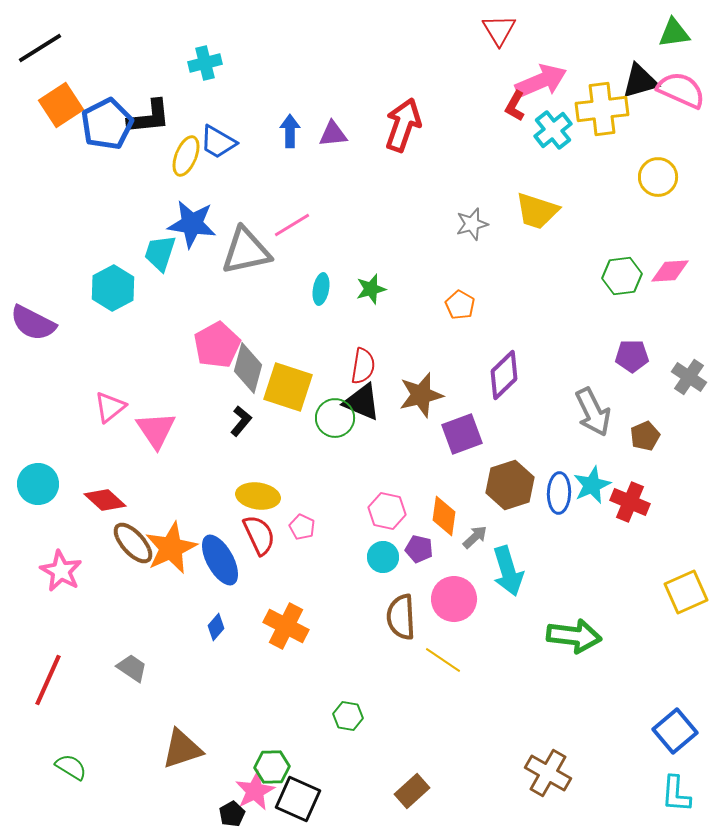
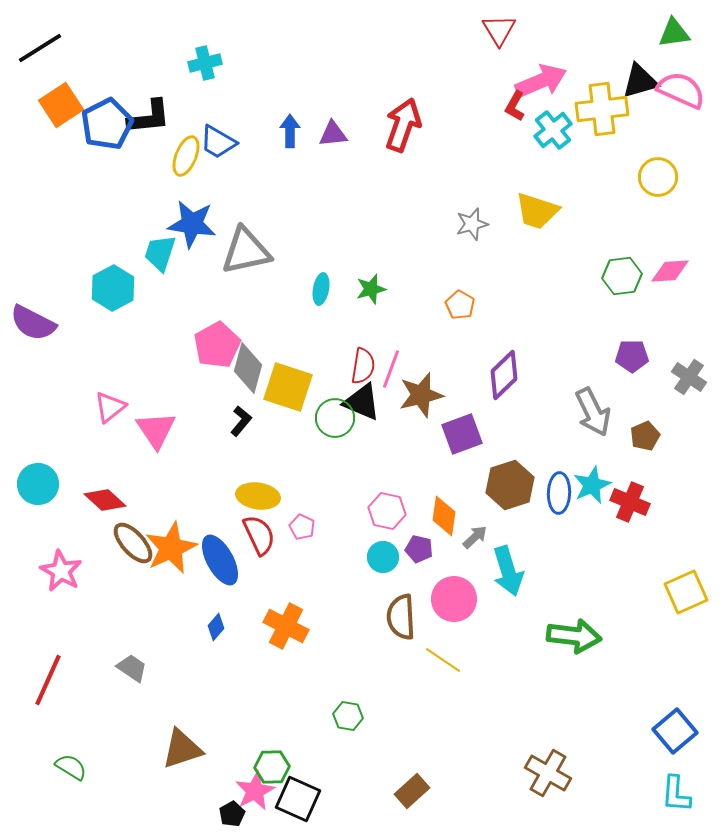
pink line at (292, 225): moved 99 px right, 144 px down; rotated 39 degrees counterclockwise
